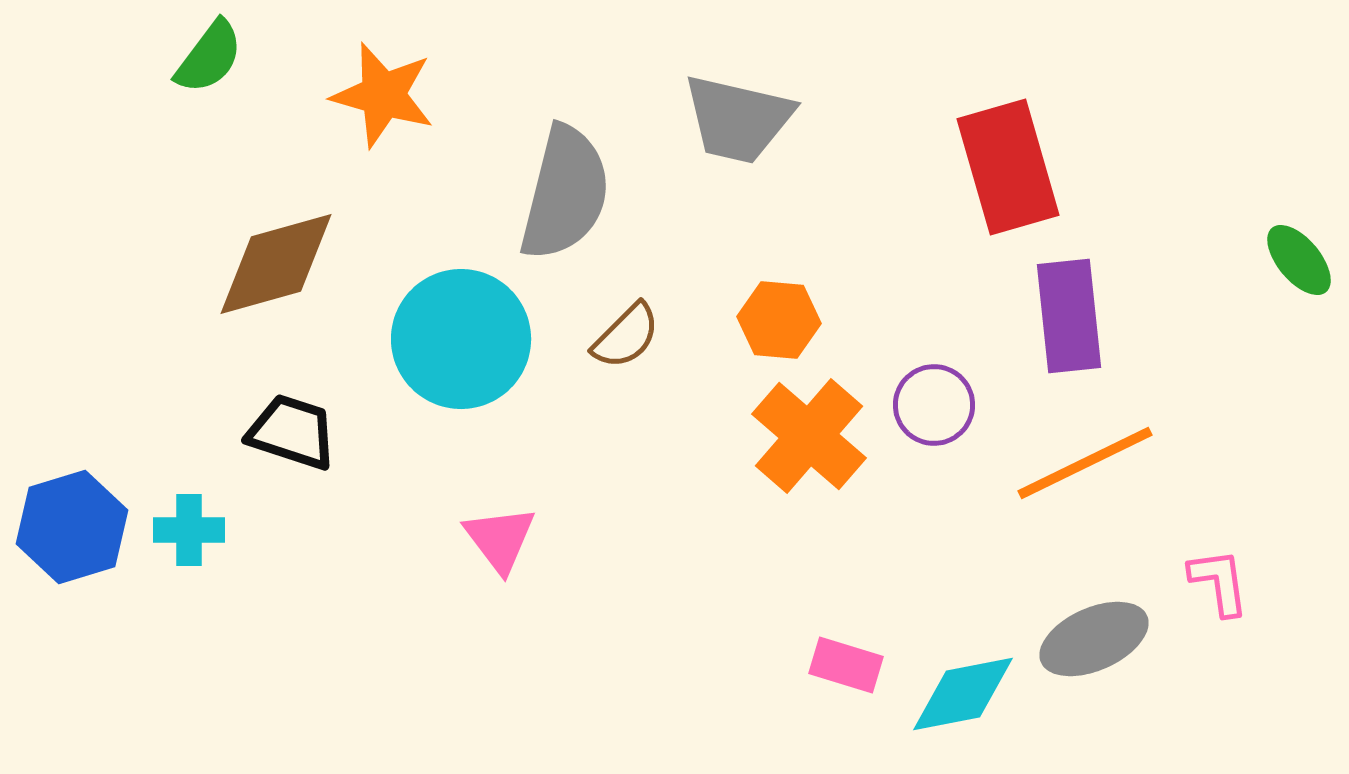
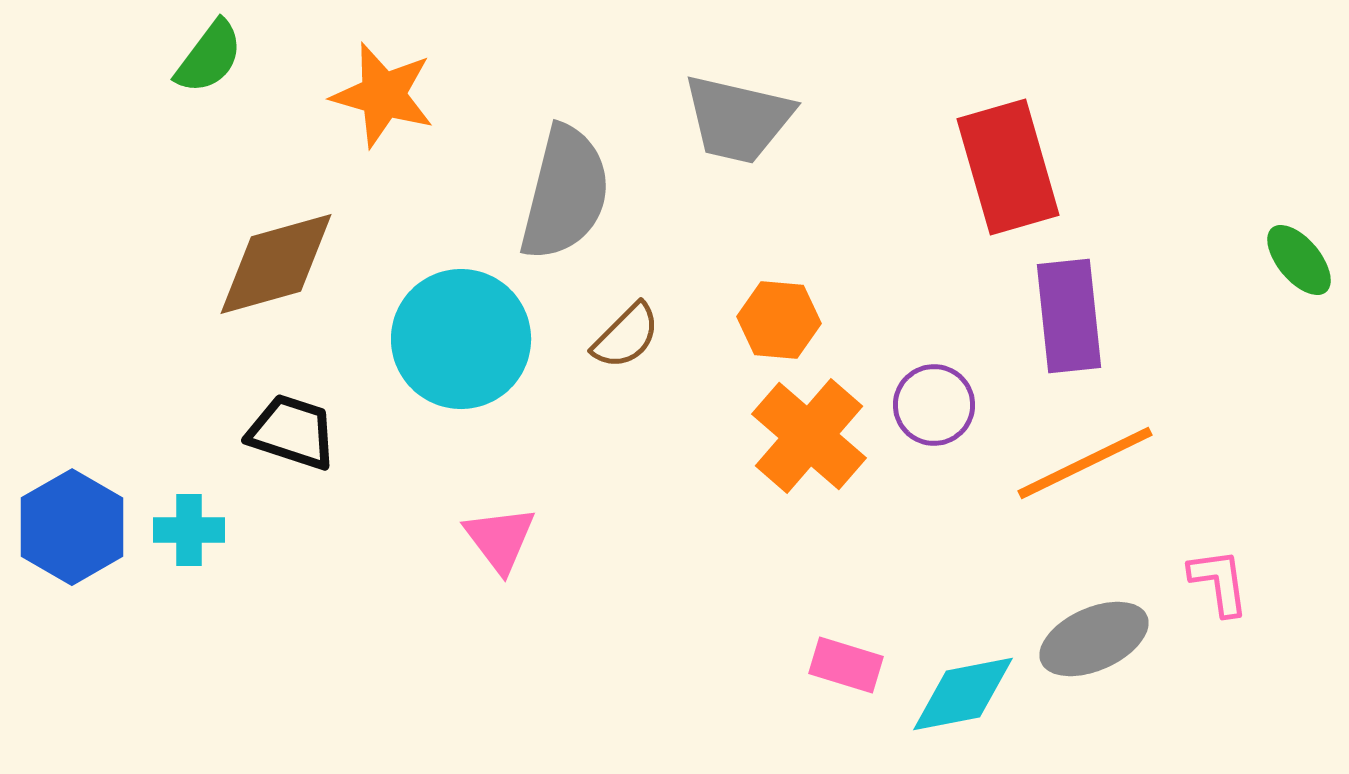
blue hexagon: rotated 13 degrees counterclockwise
